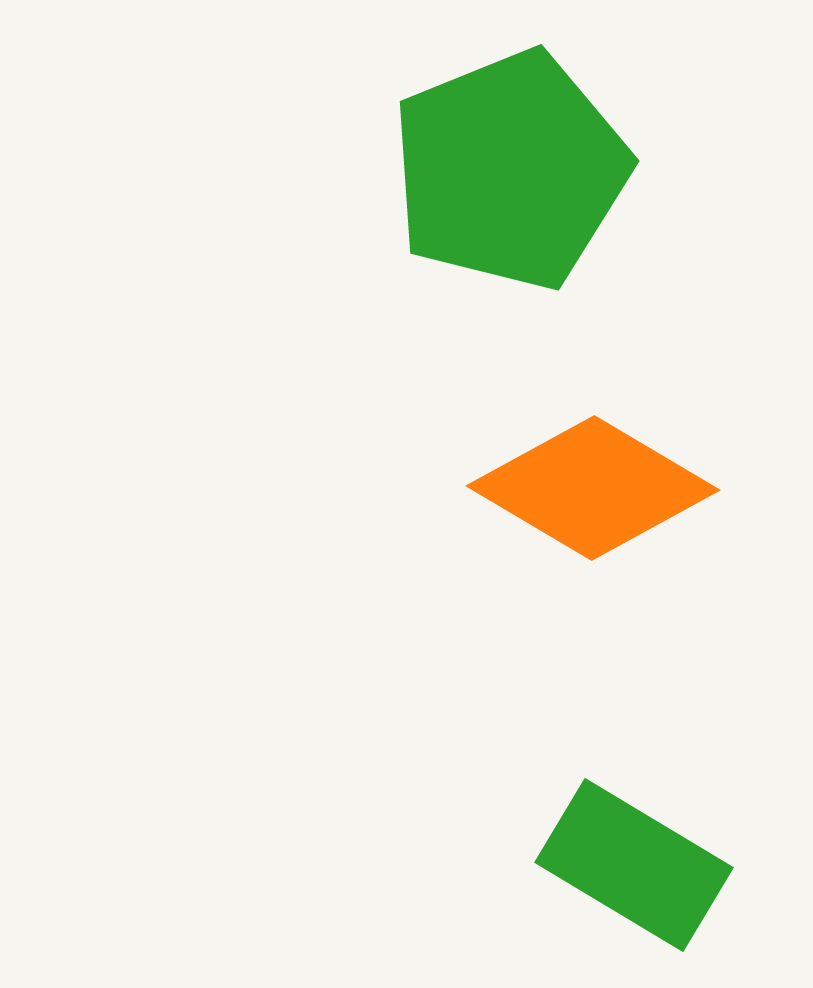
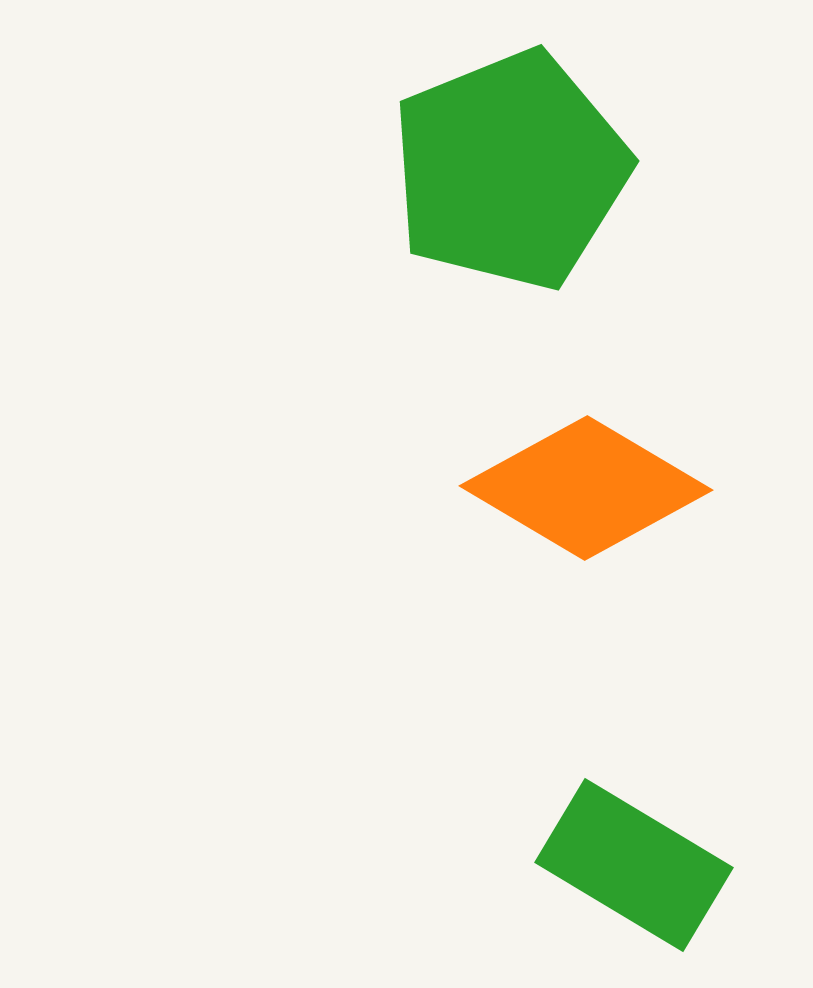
orange diamond: moved 7 px left
